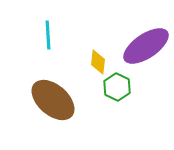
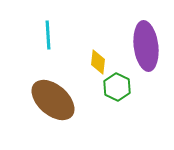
purple ellipse: rotated 63 degrees counterclockwise
